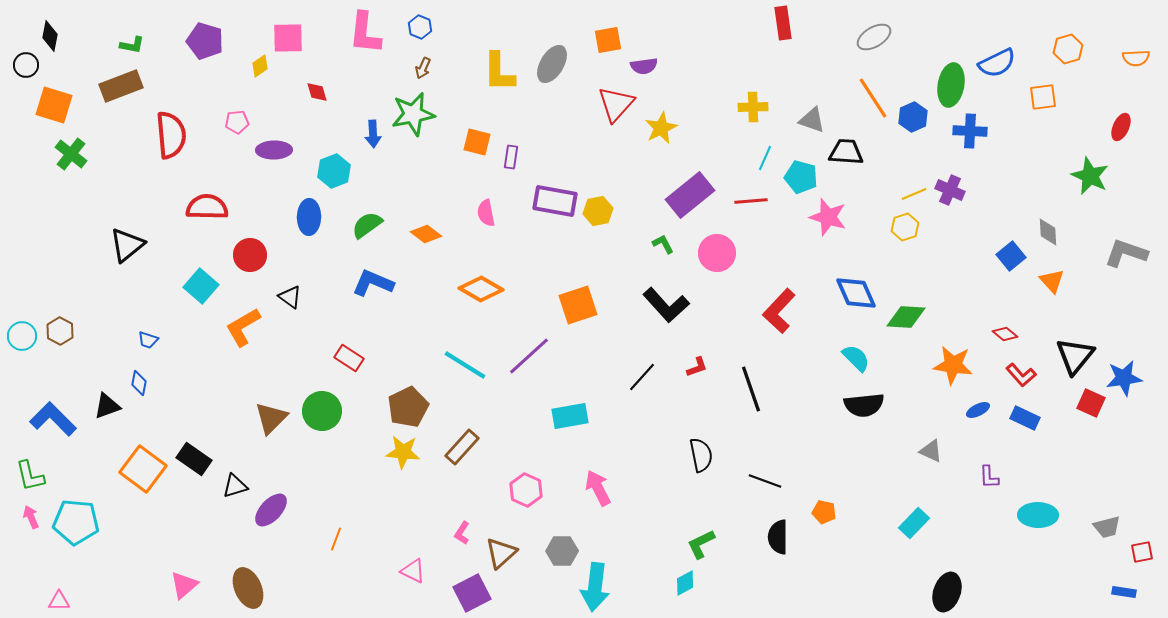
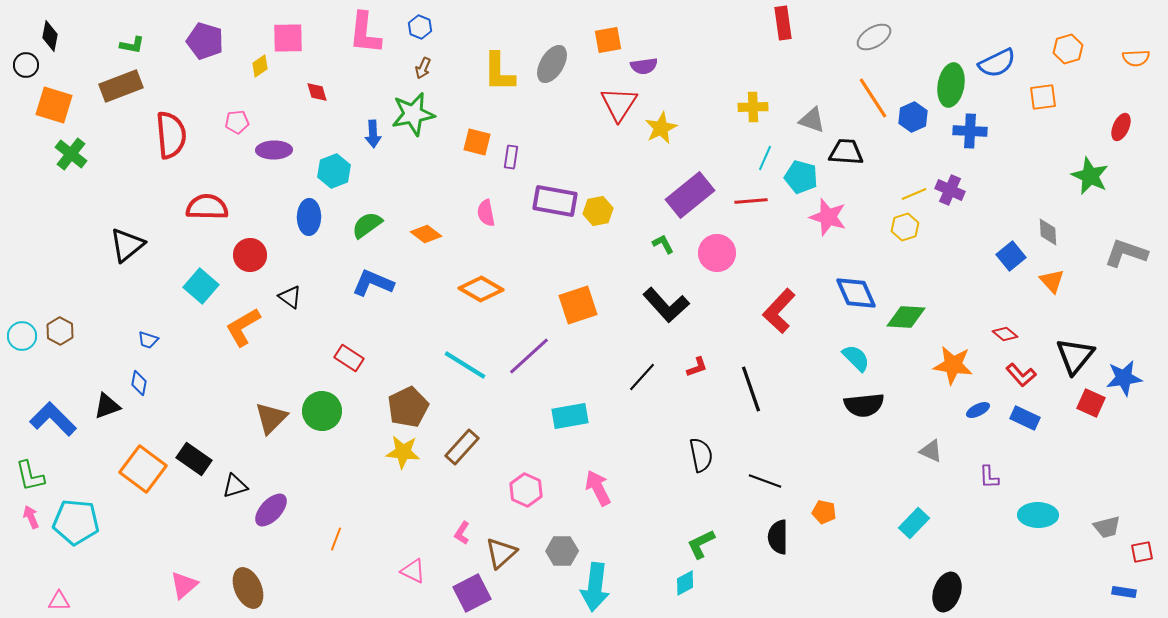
red triangle at (616, 104): moved 3 px right; rotated 9 degrees counterclockwise
